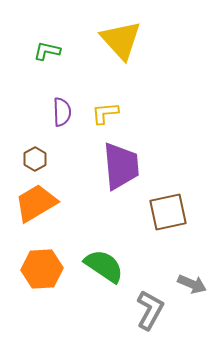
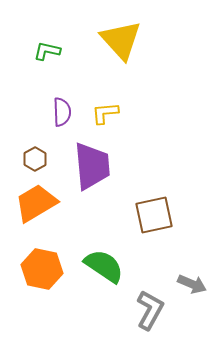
purple trapezoid: moved 29 px left
brown square: moved 14 px left, 3 px down
orange hexagon: rotated 15 degrees clockwise
